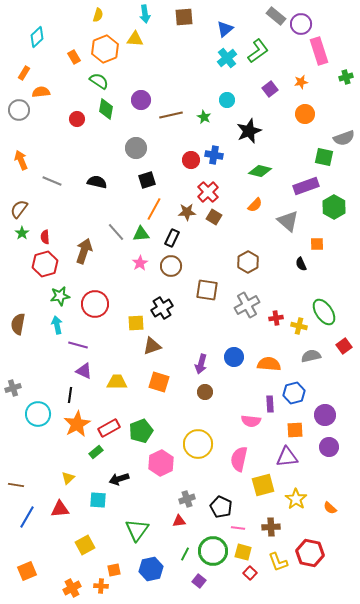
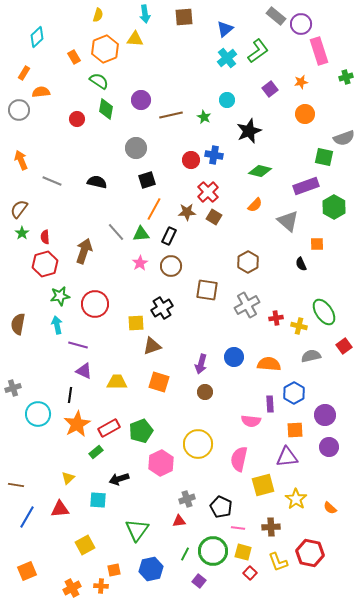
black rectangle at (172, 238): moved 3 px left, 2 px up
blue hexagon at (294, 393): rotated 15 degrees counterclockwise
